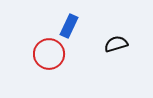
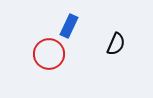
black semicircle: rotated 130 degrees clockwise
